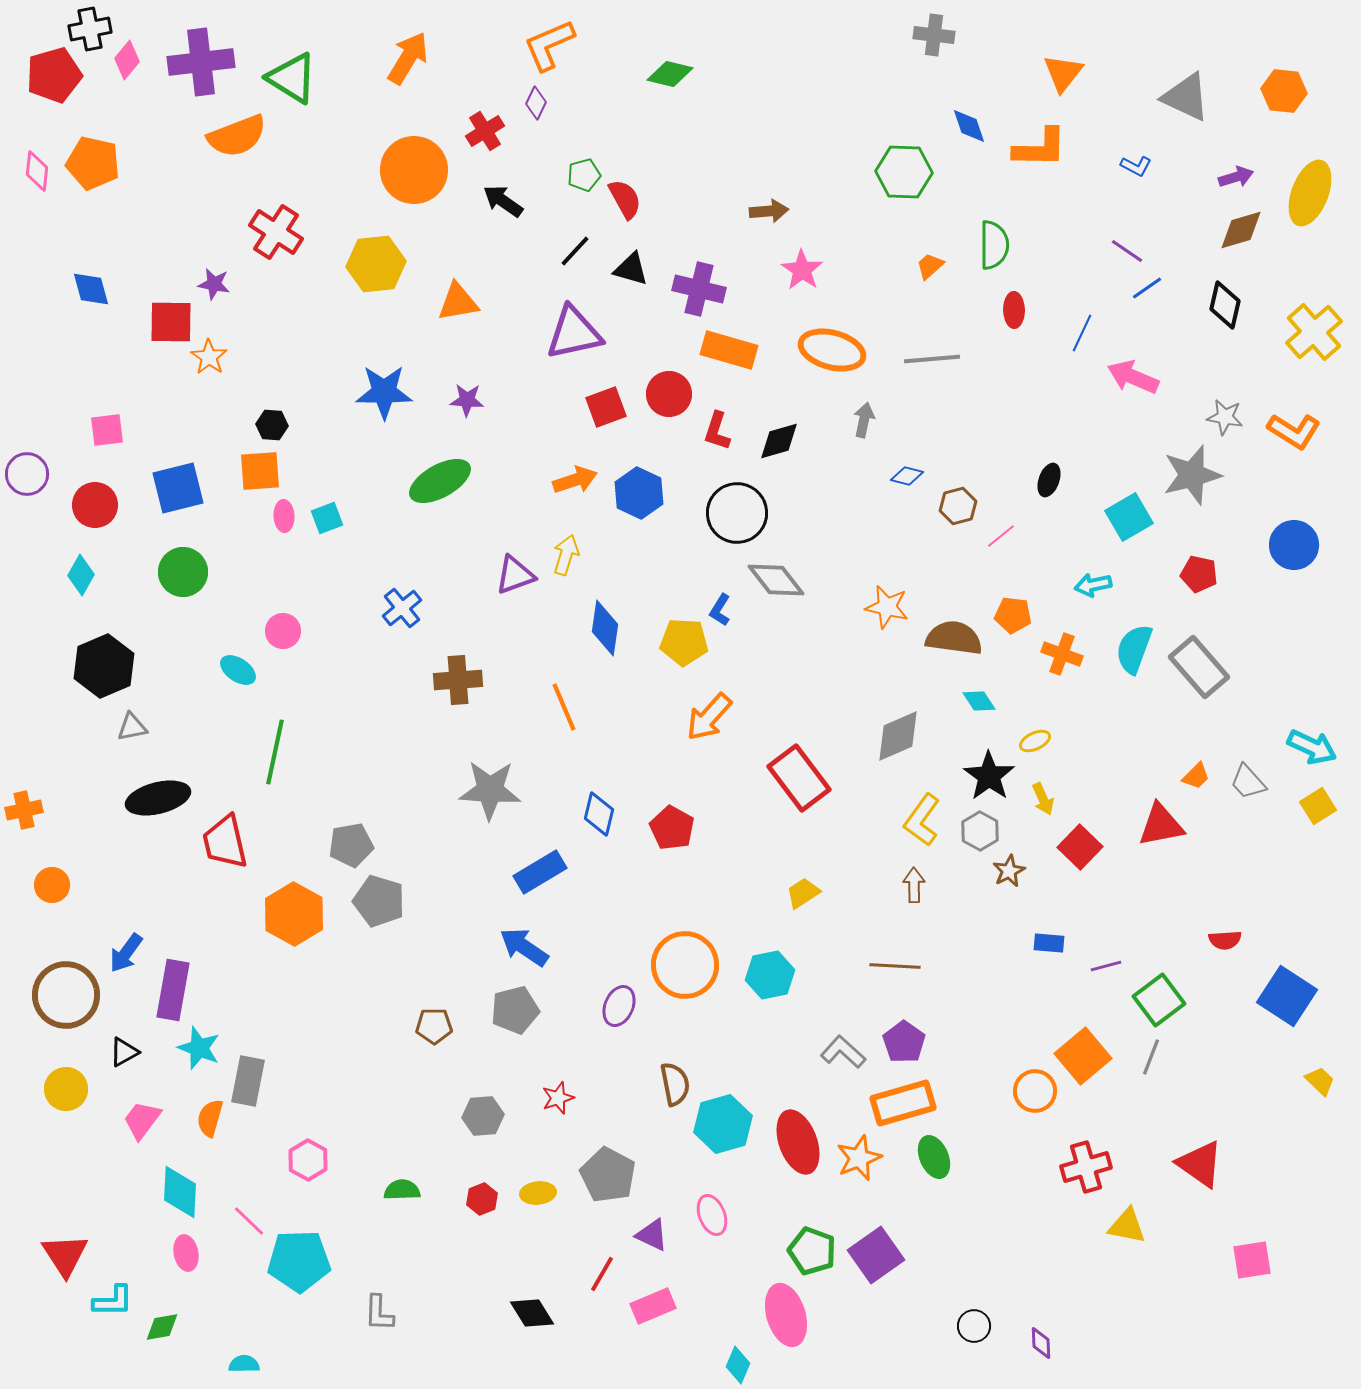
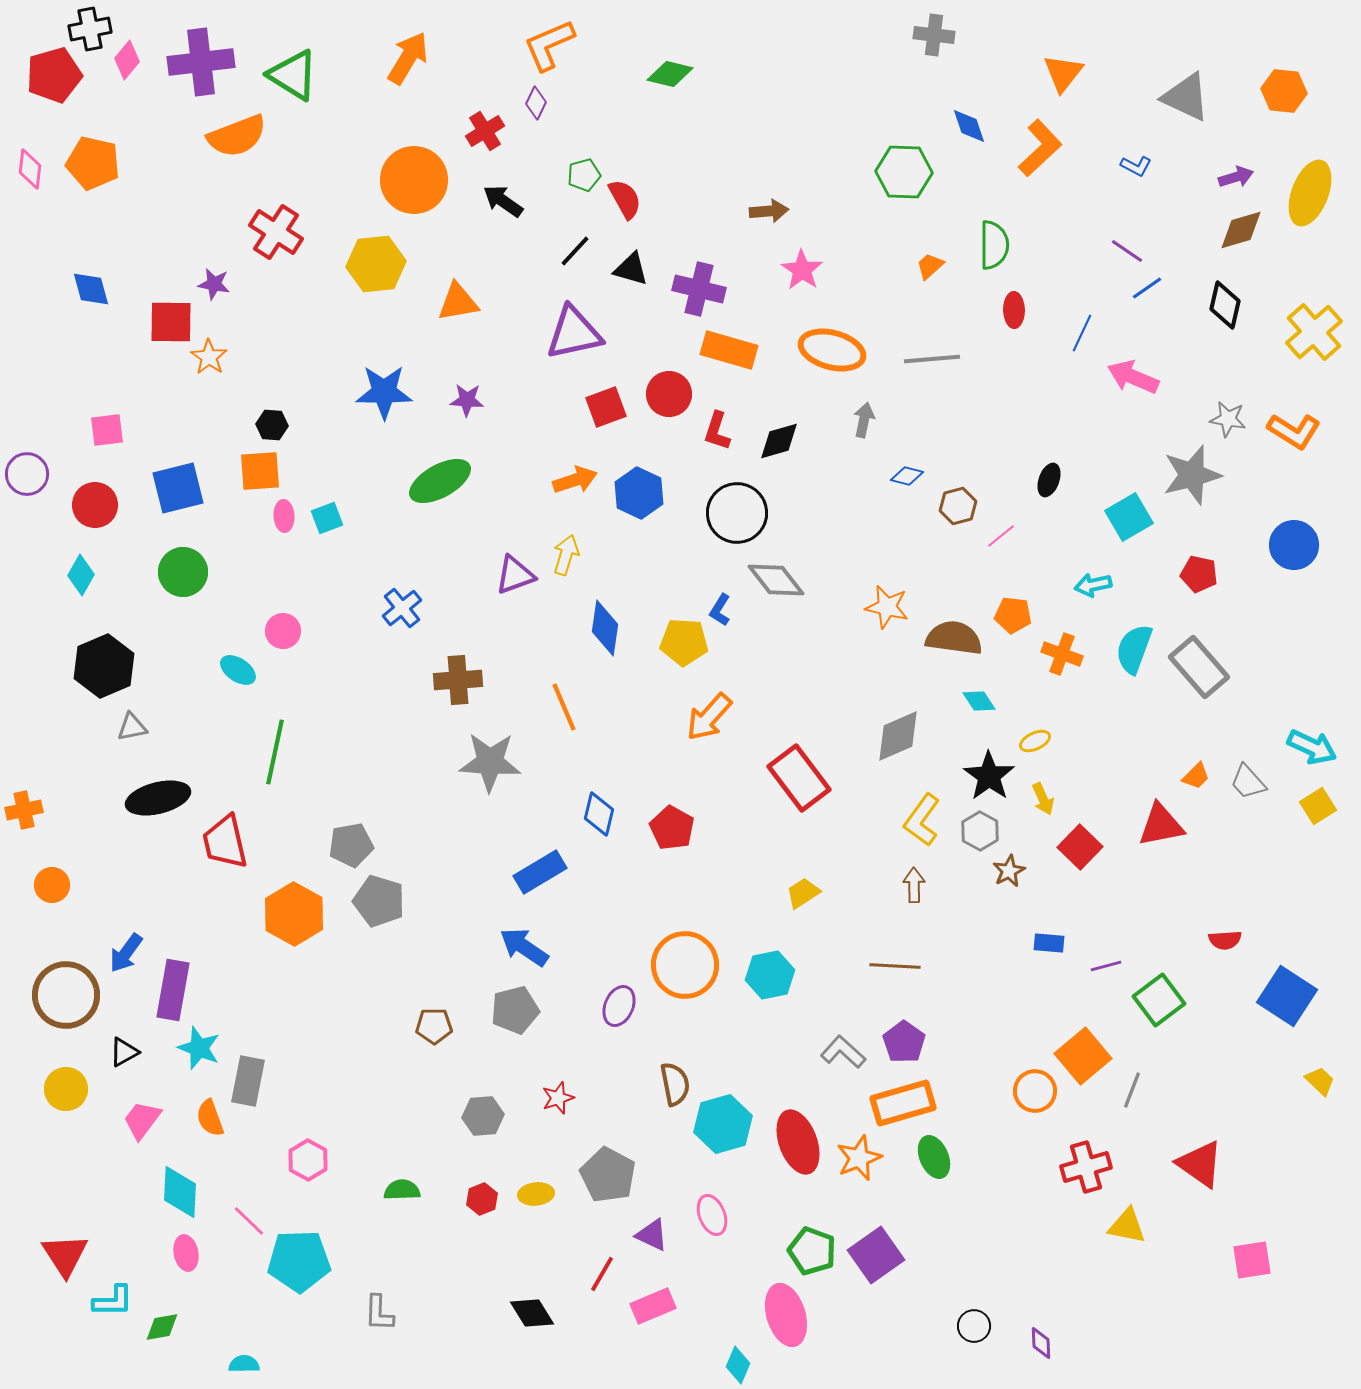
green triangle at (292, 78): moved 1 px right, 3 px up
orange L-shape at (1040, 148): rotated 44 degrees counterclockwise
orange circle at (414, 170): moved 10 px down
pink diamond at (37, 171): moved 7 px left, 2 px up
gray star at (1225, 417): moved 3 px right, 2 px down
gray star at (490, 790): moved 28 px up
gray line at (1151, 1057): moved 19 px left, 33 px down
orange semicircle at (210, 1118): rotated 36 degrees counterclockwise
yellow ellipse at (538, 1193): moved 2 px left, 1 px down
